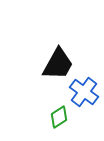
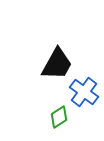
black trapezoid: moved 1 px left
